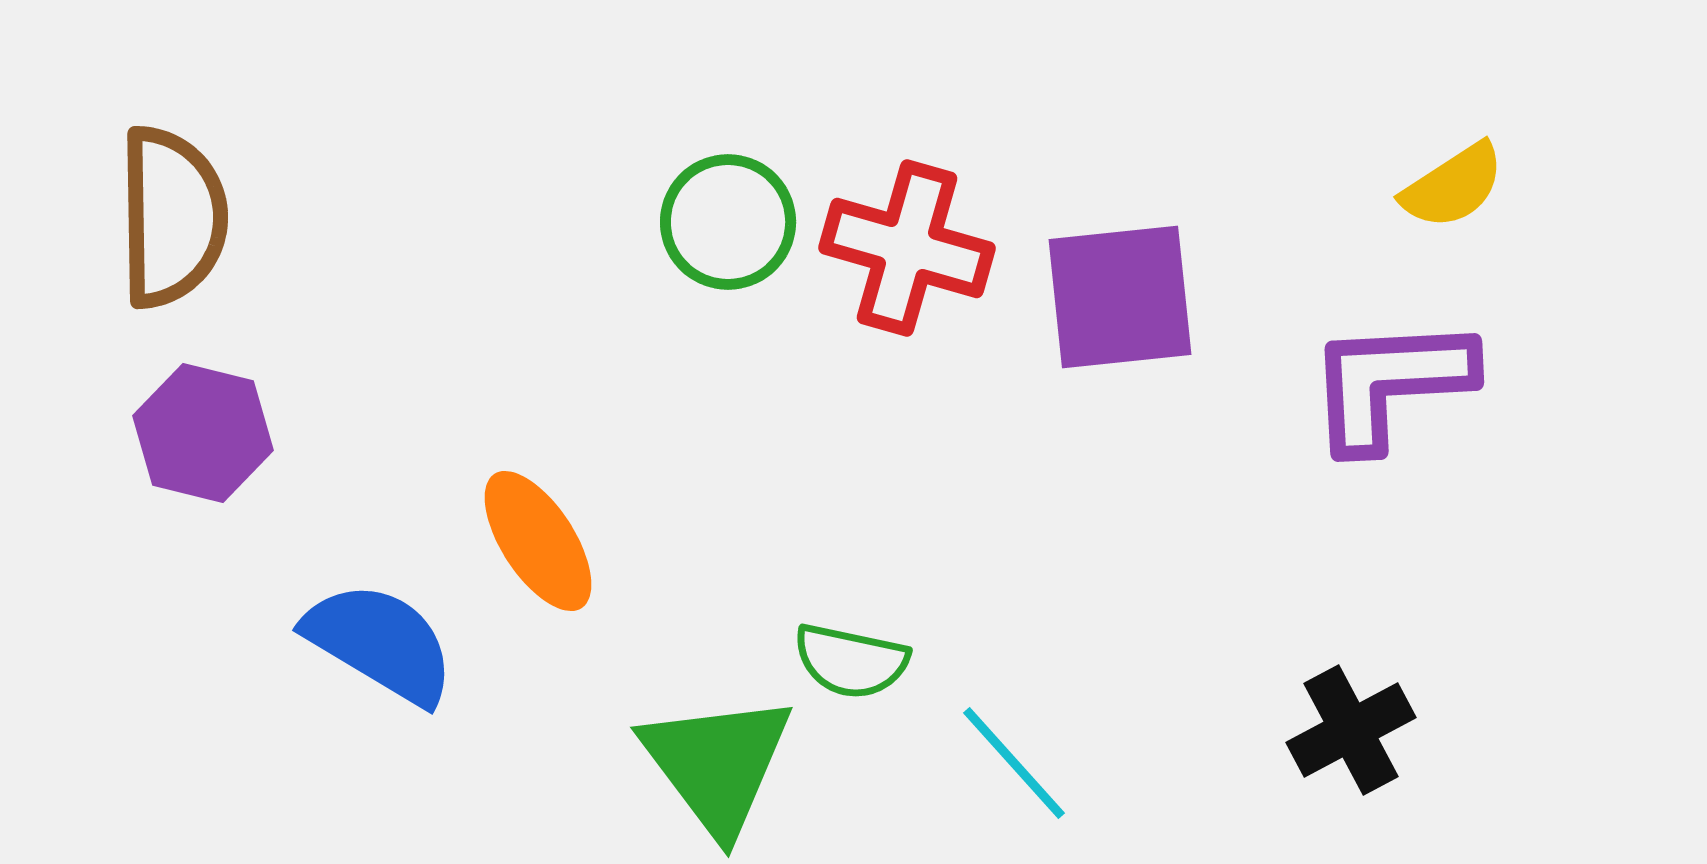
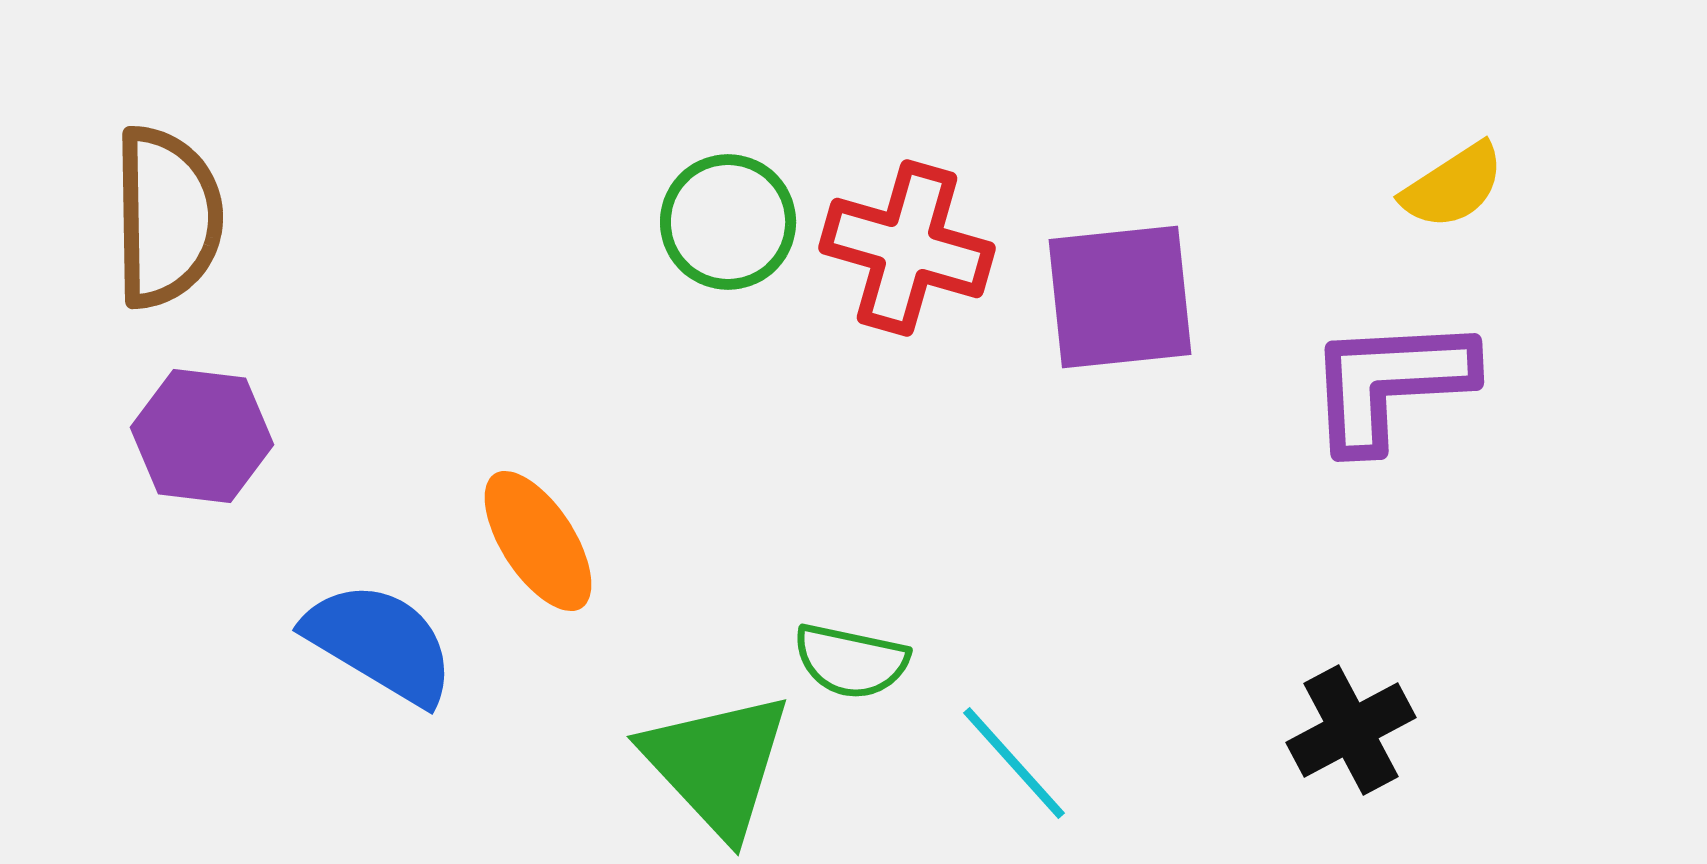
brown semicircle: moved 5 px left
purple hexagon: moved 1 px left, 3 px down; rotated 7 degrees counterclockwise
green triangle: rotated 6 degrees counterclockwise
